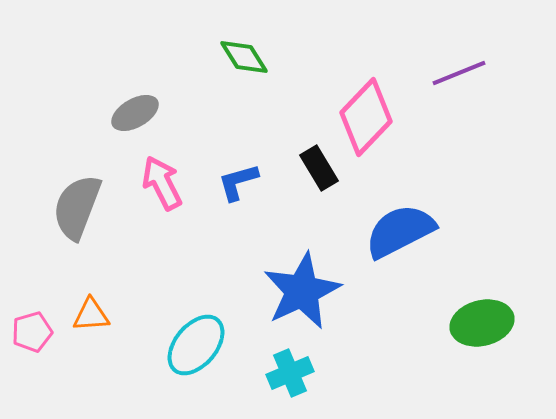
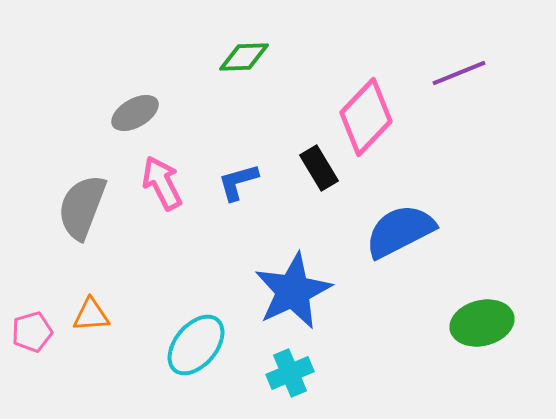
green diamond: rotated 60 degrees counterclockwise
gray semicircle: moved 5 px right
blue star: moved 9 px left
